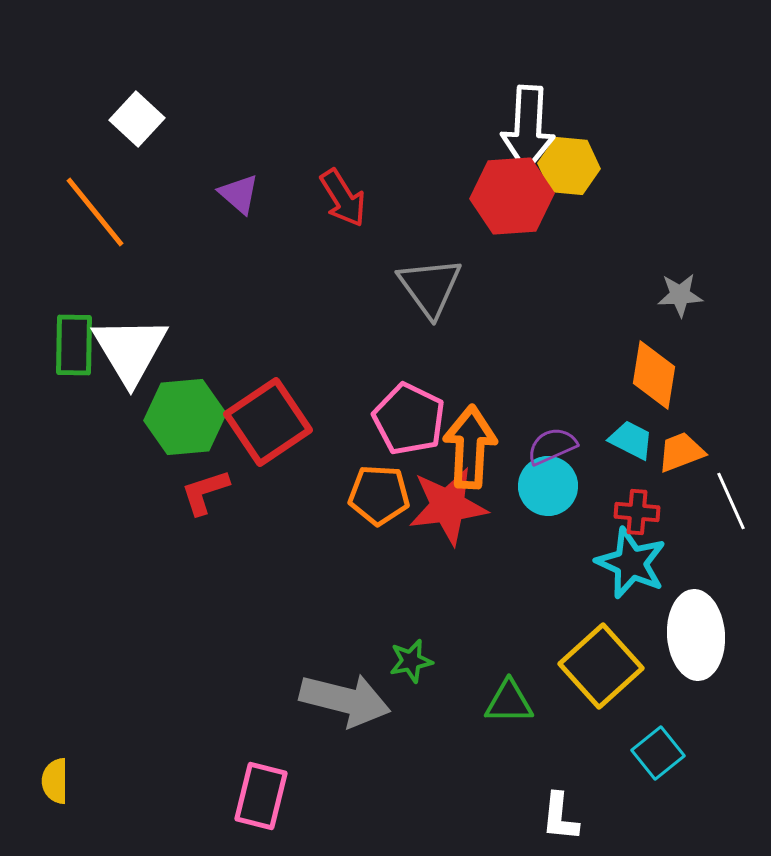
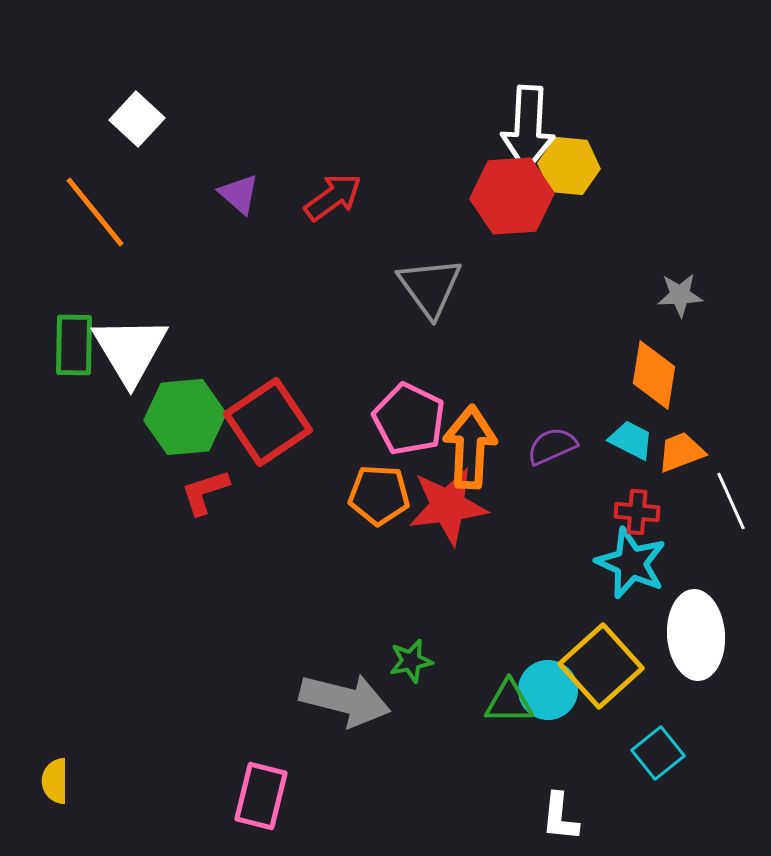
red arrow: moved 10 px left, 1 px up; rotated 94 degrees counterclockwise
cyan circle: moved 204 px down
